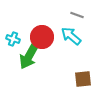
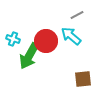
gray line: rotated 48 degrees counterclockwise
red circle: moved 4 px right, 4 px down
